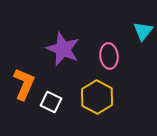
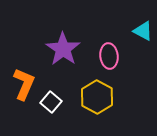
cyan triangle: rotated 40 degrees counterclockwise
purple star: rotated 12 degrees clockwise
white square: rotated 15 degrees clockwise
